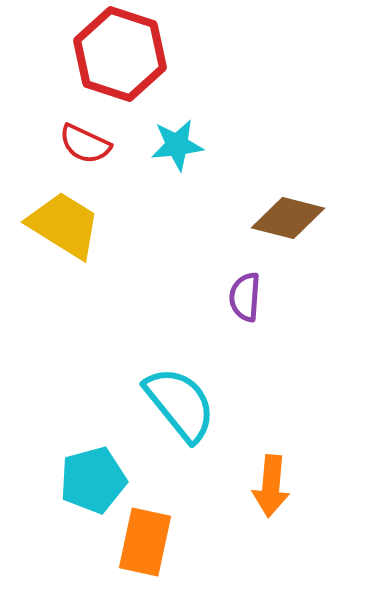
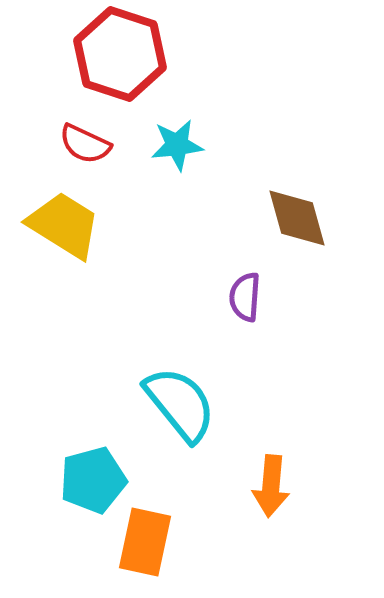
brown diamond: moved 9 px right; rotated 60 degrees clockwise
